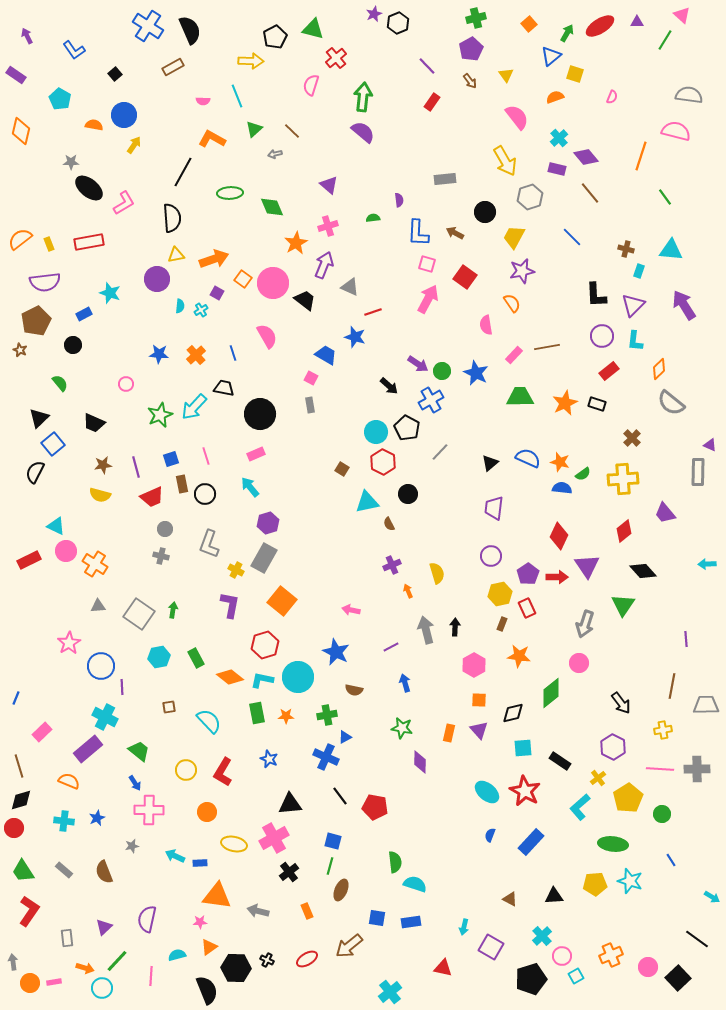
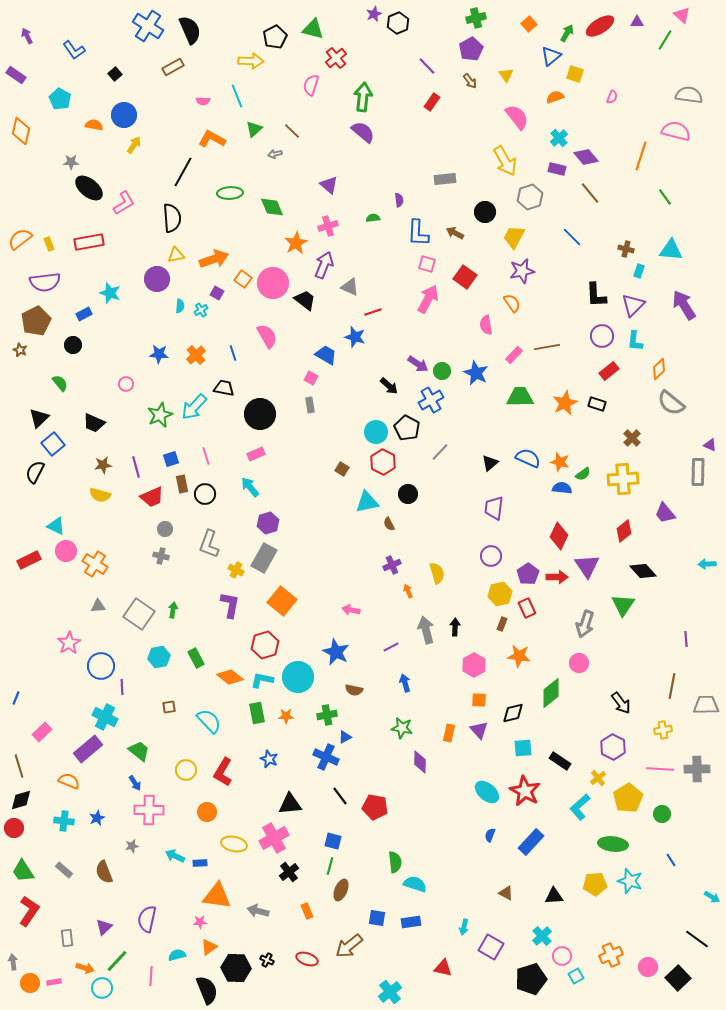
brown triangle at (510, 899): moved 4 px left, 6 px up
red ellipse at (307, 959): rotated 50 degrees clockwise
